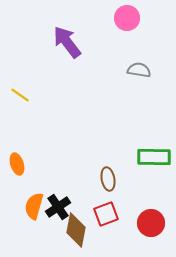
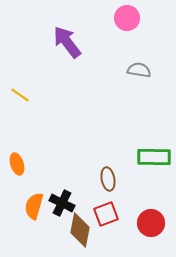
black cross: moved 4 px right, 4 px up; rotated 30 degrees counterclockwise
brown diamond: moved 4 px right
